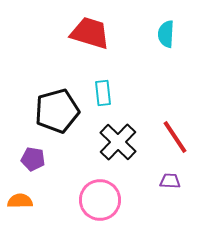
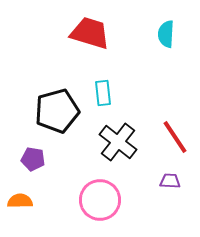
black cross: rotated 6 degrees counterclockwise
